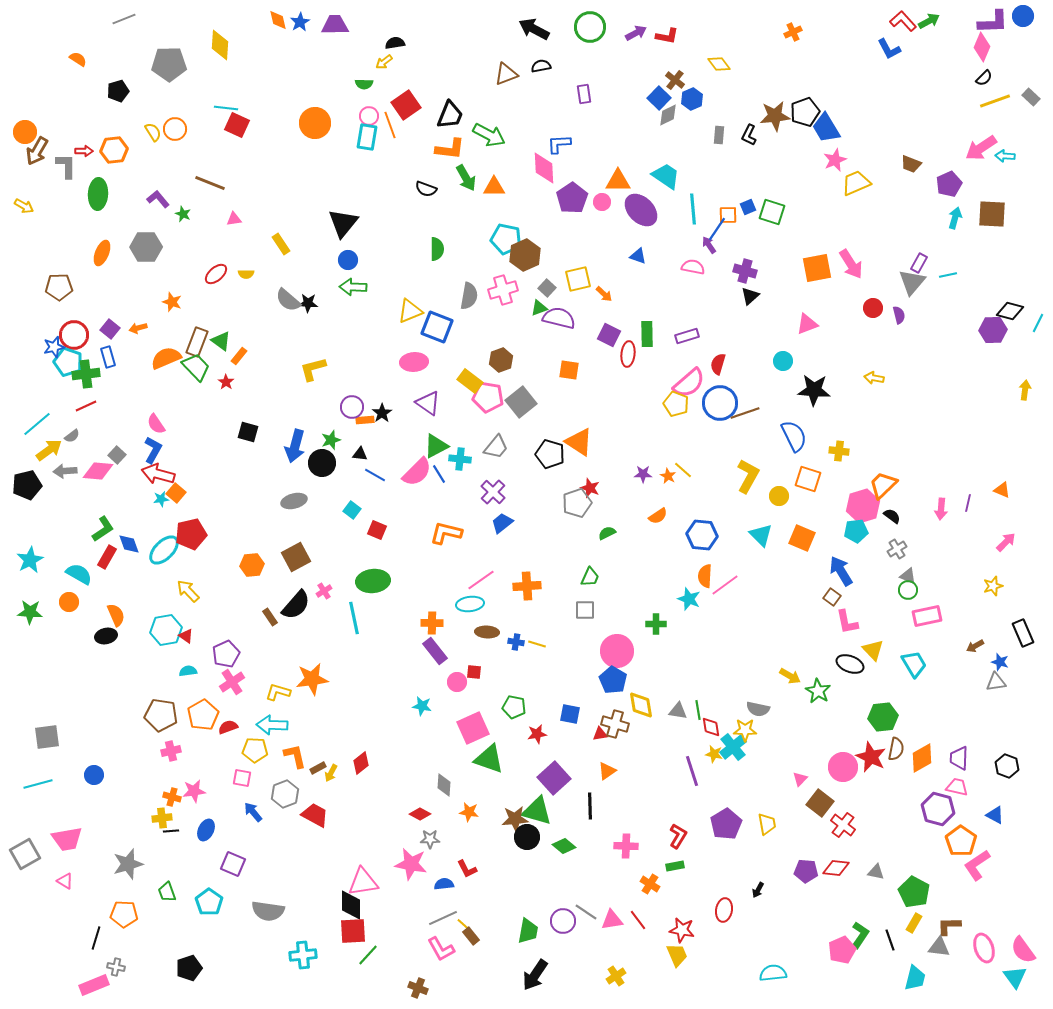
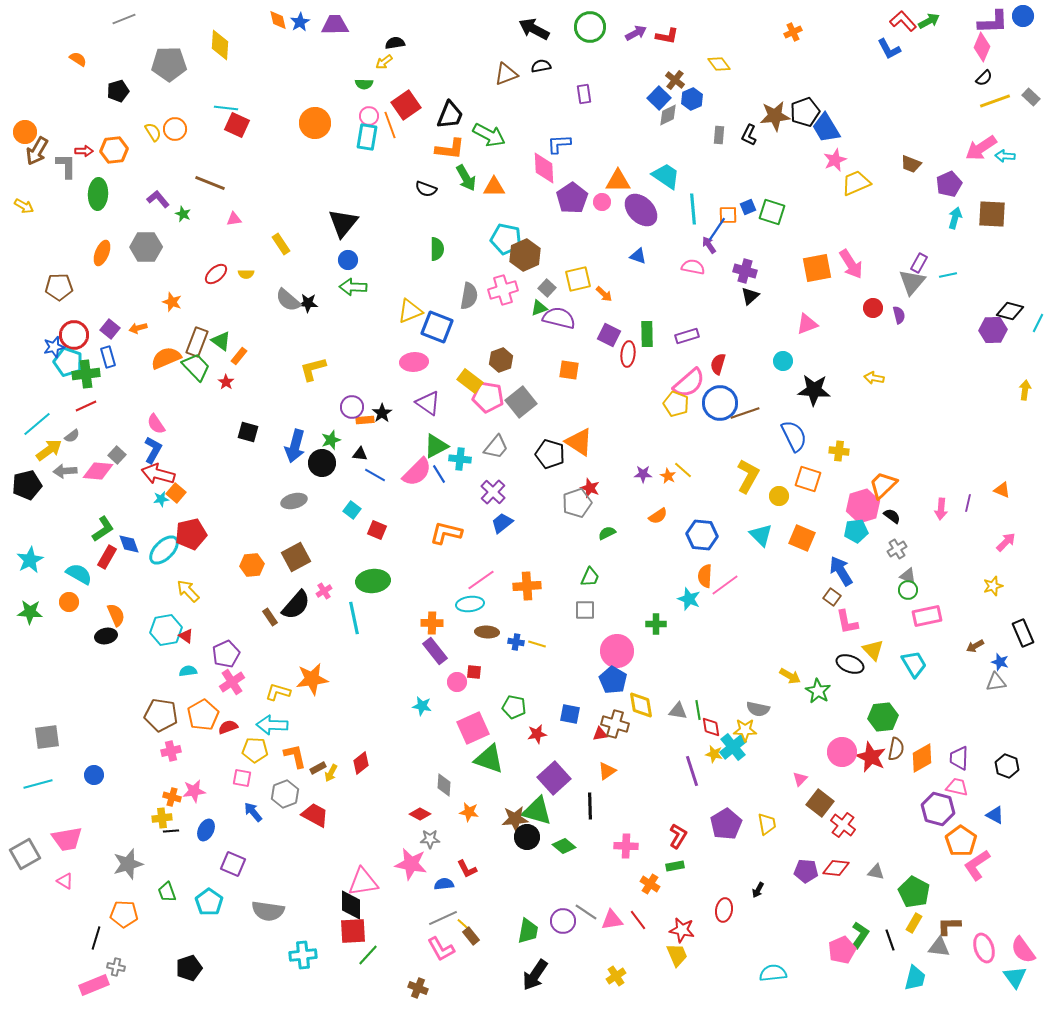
pink circle at (843, 767): moved 1 px left, 15 px up
